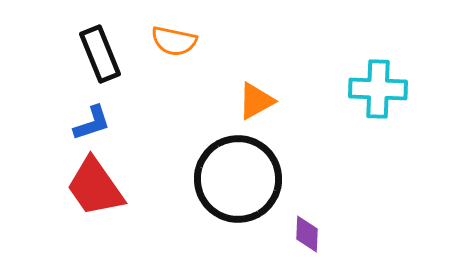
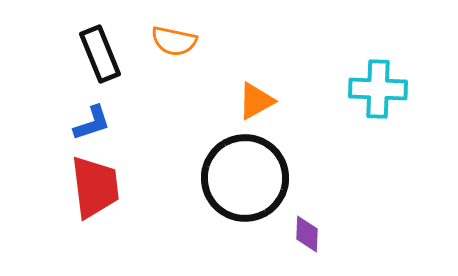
black circle: moved 7 px right, 1 px up
red trapezoid: rotated 152 degrees counterclockwise
